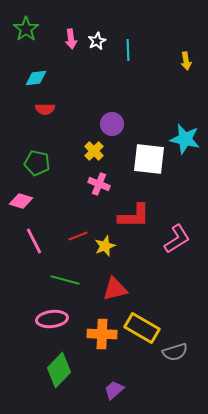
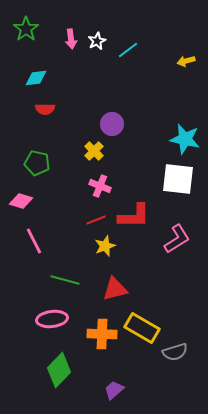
cyan line: rotated 55 degrees clockwise
yellow arrow: rotated 84 degrees clockwise
white square: moved 29 px right, 20 px down
pink cross: moved 1 px right, 2 px down
red line: moved 18 px right, 16 px up
